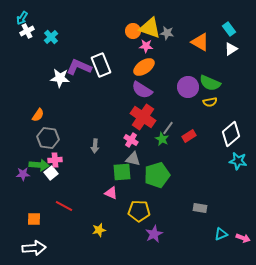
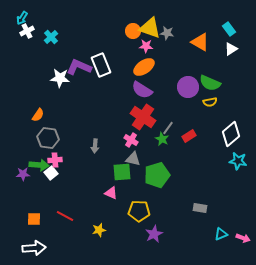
red line at (64, 206): moved 1 px right, 10 px down
